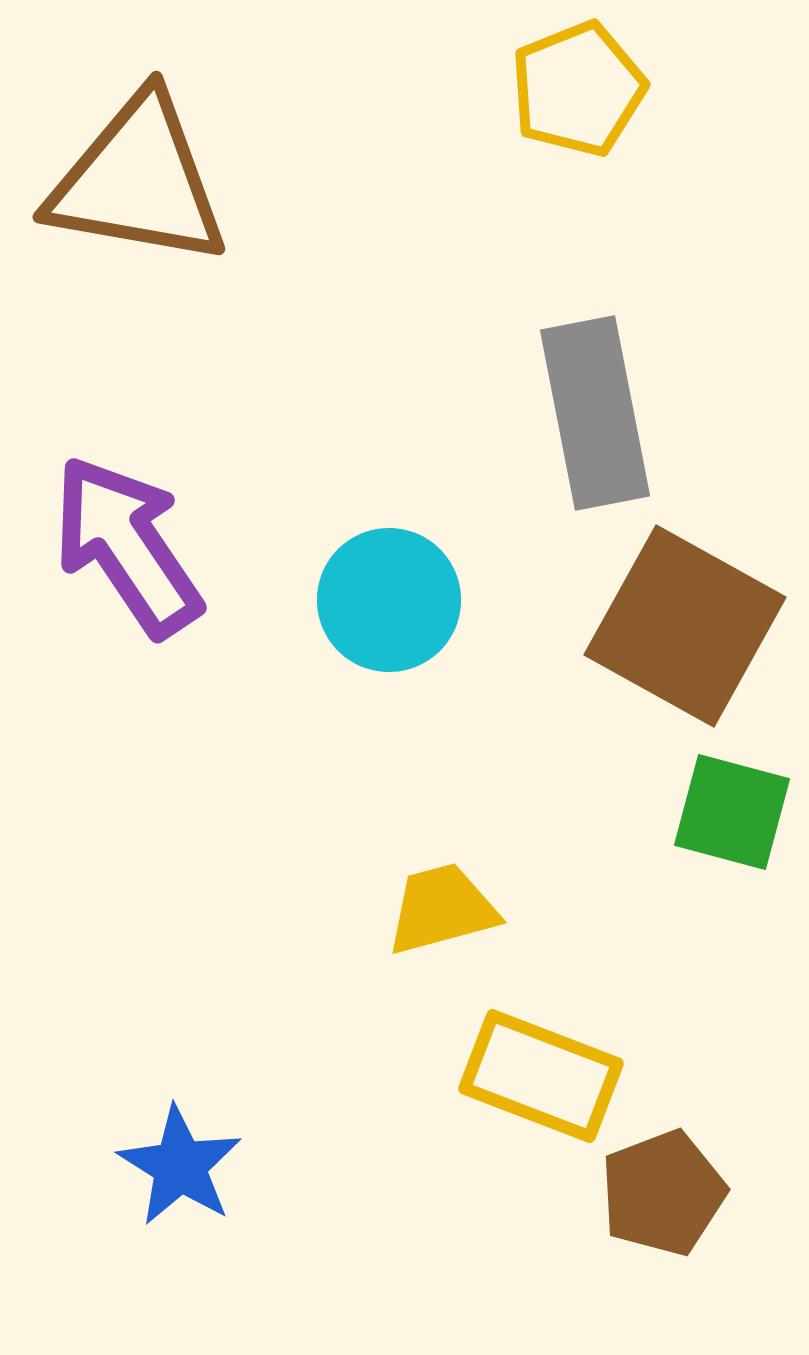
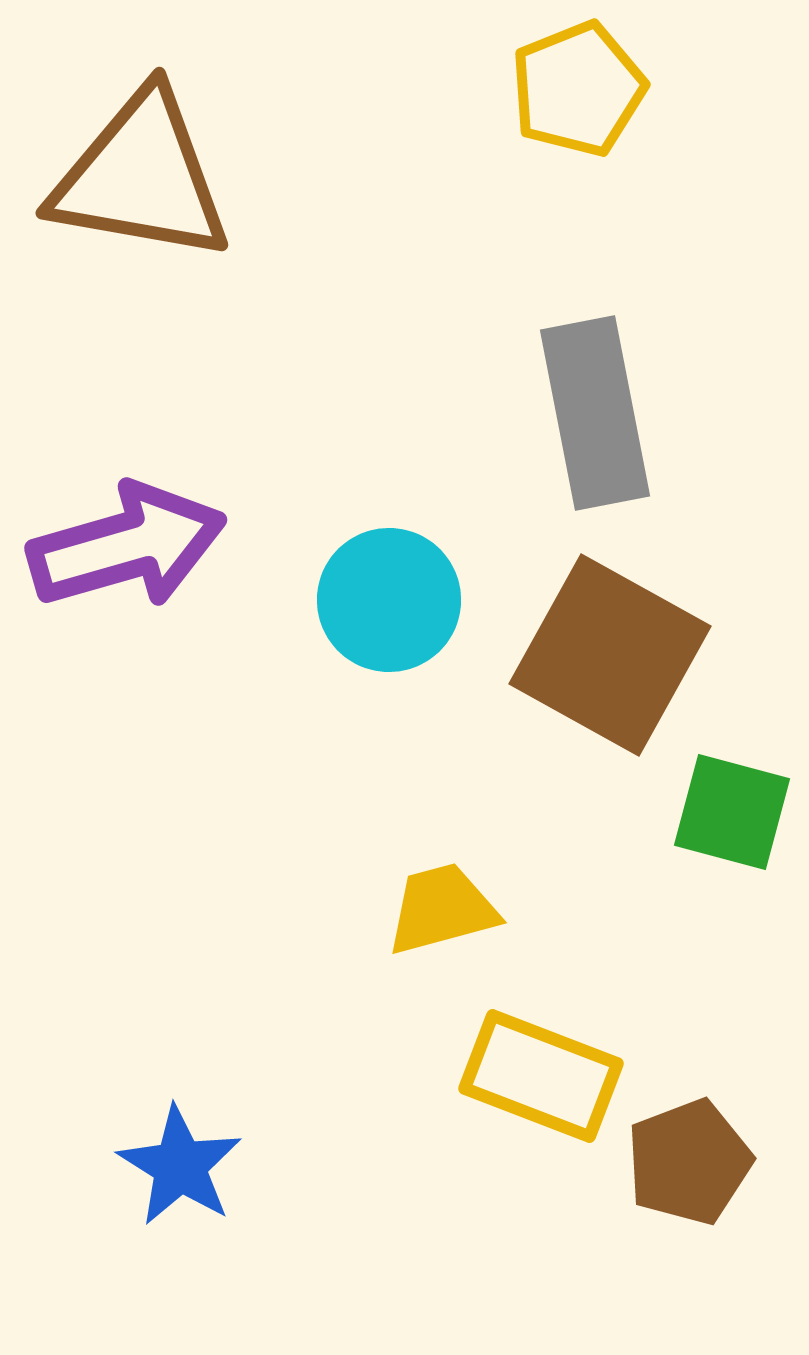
brown triangle: moved 3 px right, 4 px up
purple arrow: rotated 108 degrees clockwise
brown square: moved 75 px left, 29 px down
brown pentagon: moved 26 px right, 31 px up
